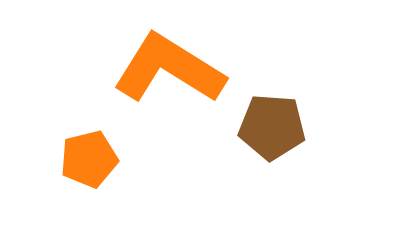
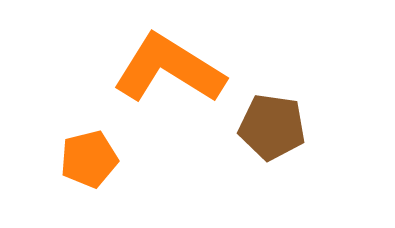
brown pentagon: rotated 4 degrees clockwise
